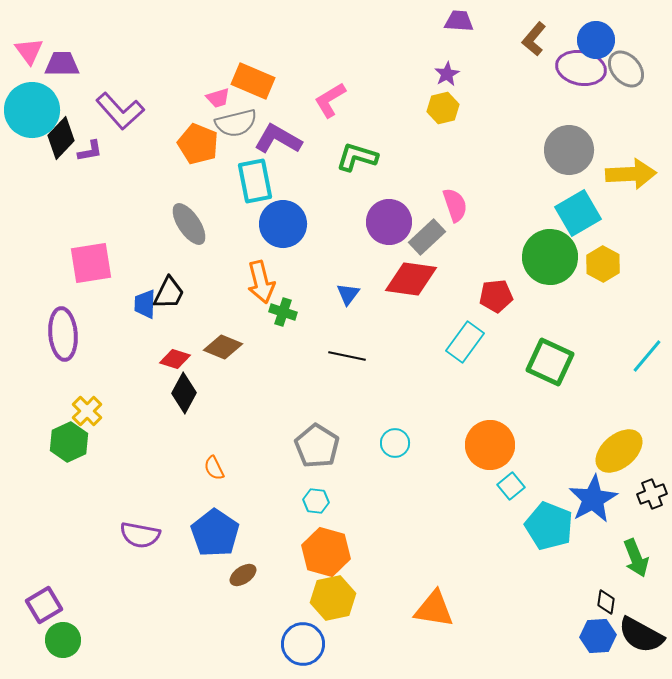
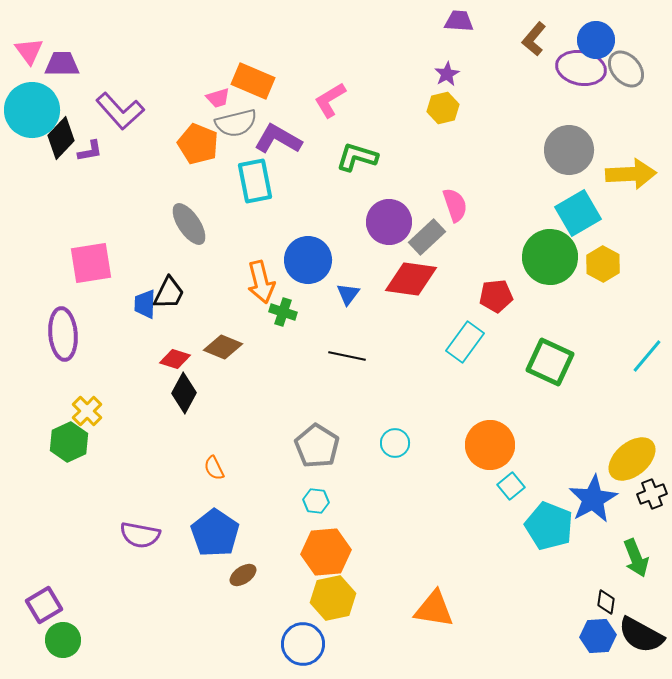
blue circle at (283, 224): moved 25 px right, 36 px down
yellow ellipse at (619, 451): moved 13 px right, 8 px down
orange hexagon at (326, 552): rotated 21 degrees counterclockwise
